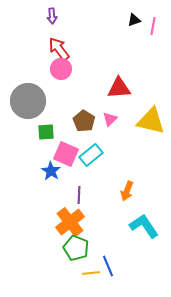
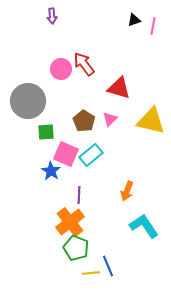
red arrow: moved 25 px right, 15 px down
red triangle: rotated 20 degrees clockwise
